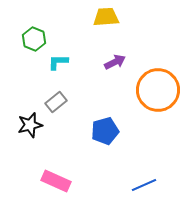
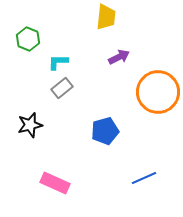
yellow trapezoid: rotated 100 degrees clockwise
green hexagon: moved 6 px left
purple arrow: moved 4 px right, 5 px up
orange circle: moved 2 px down
gray rectangle: moved 6 px right, 14 px up
pink rectangle: moved 1 px left, 2 px down
blue line: moved 7 px up
